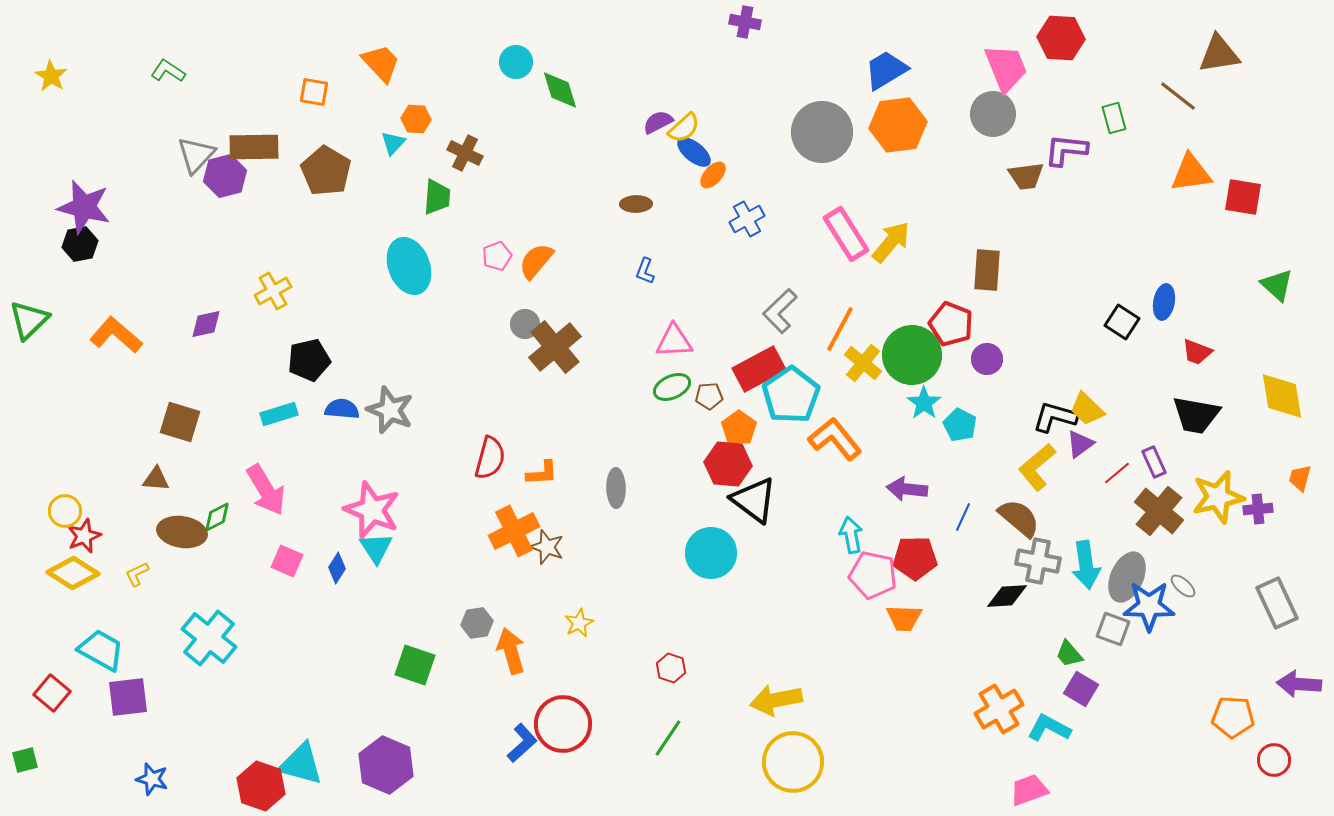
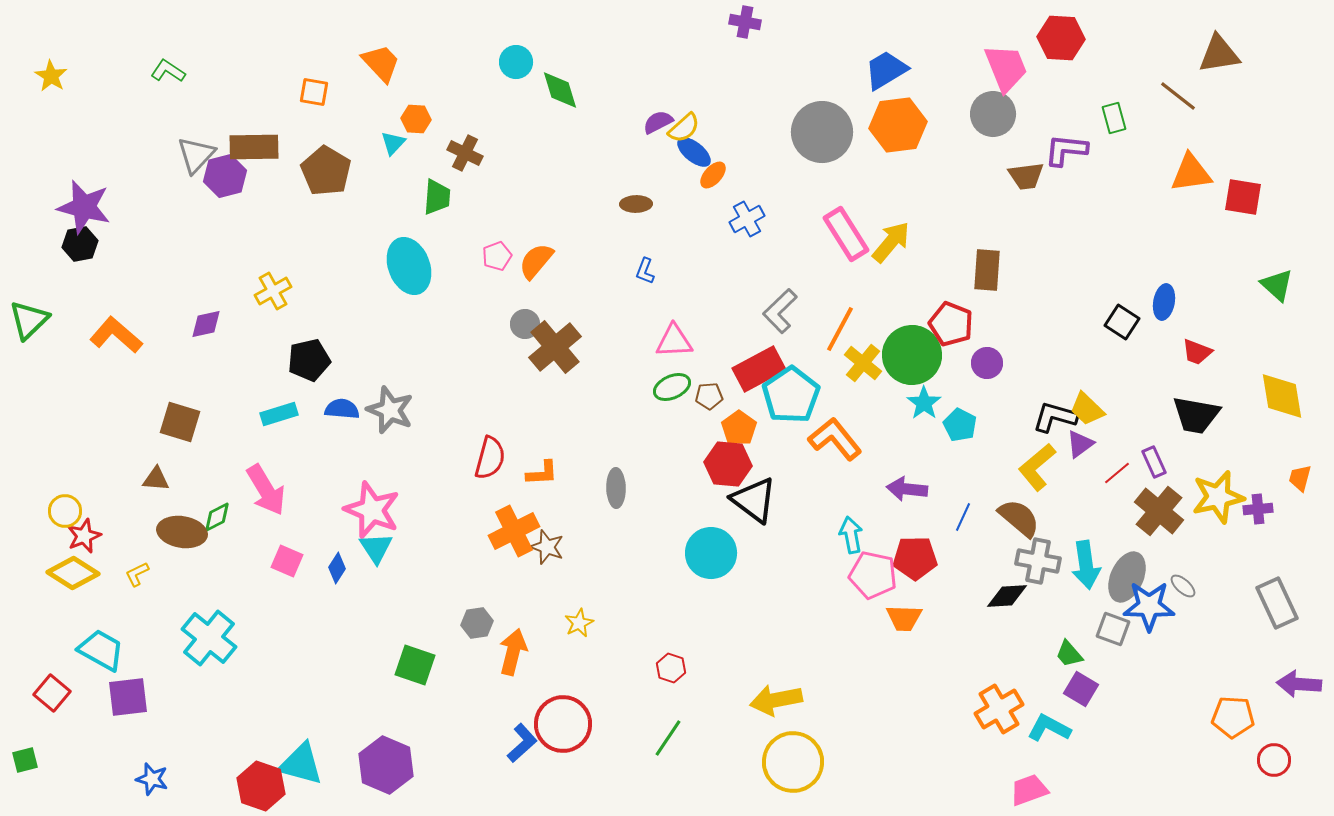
purple circle at (987, 359): moved 4 px down
orange arrow at (511, 651): moved 2 px right, 1 px down; rotated 30 degrees clockwise
